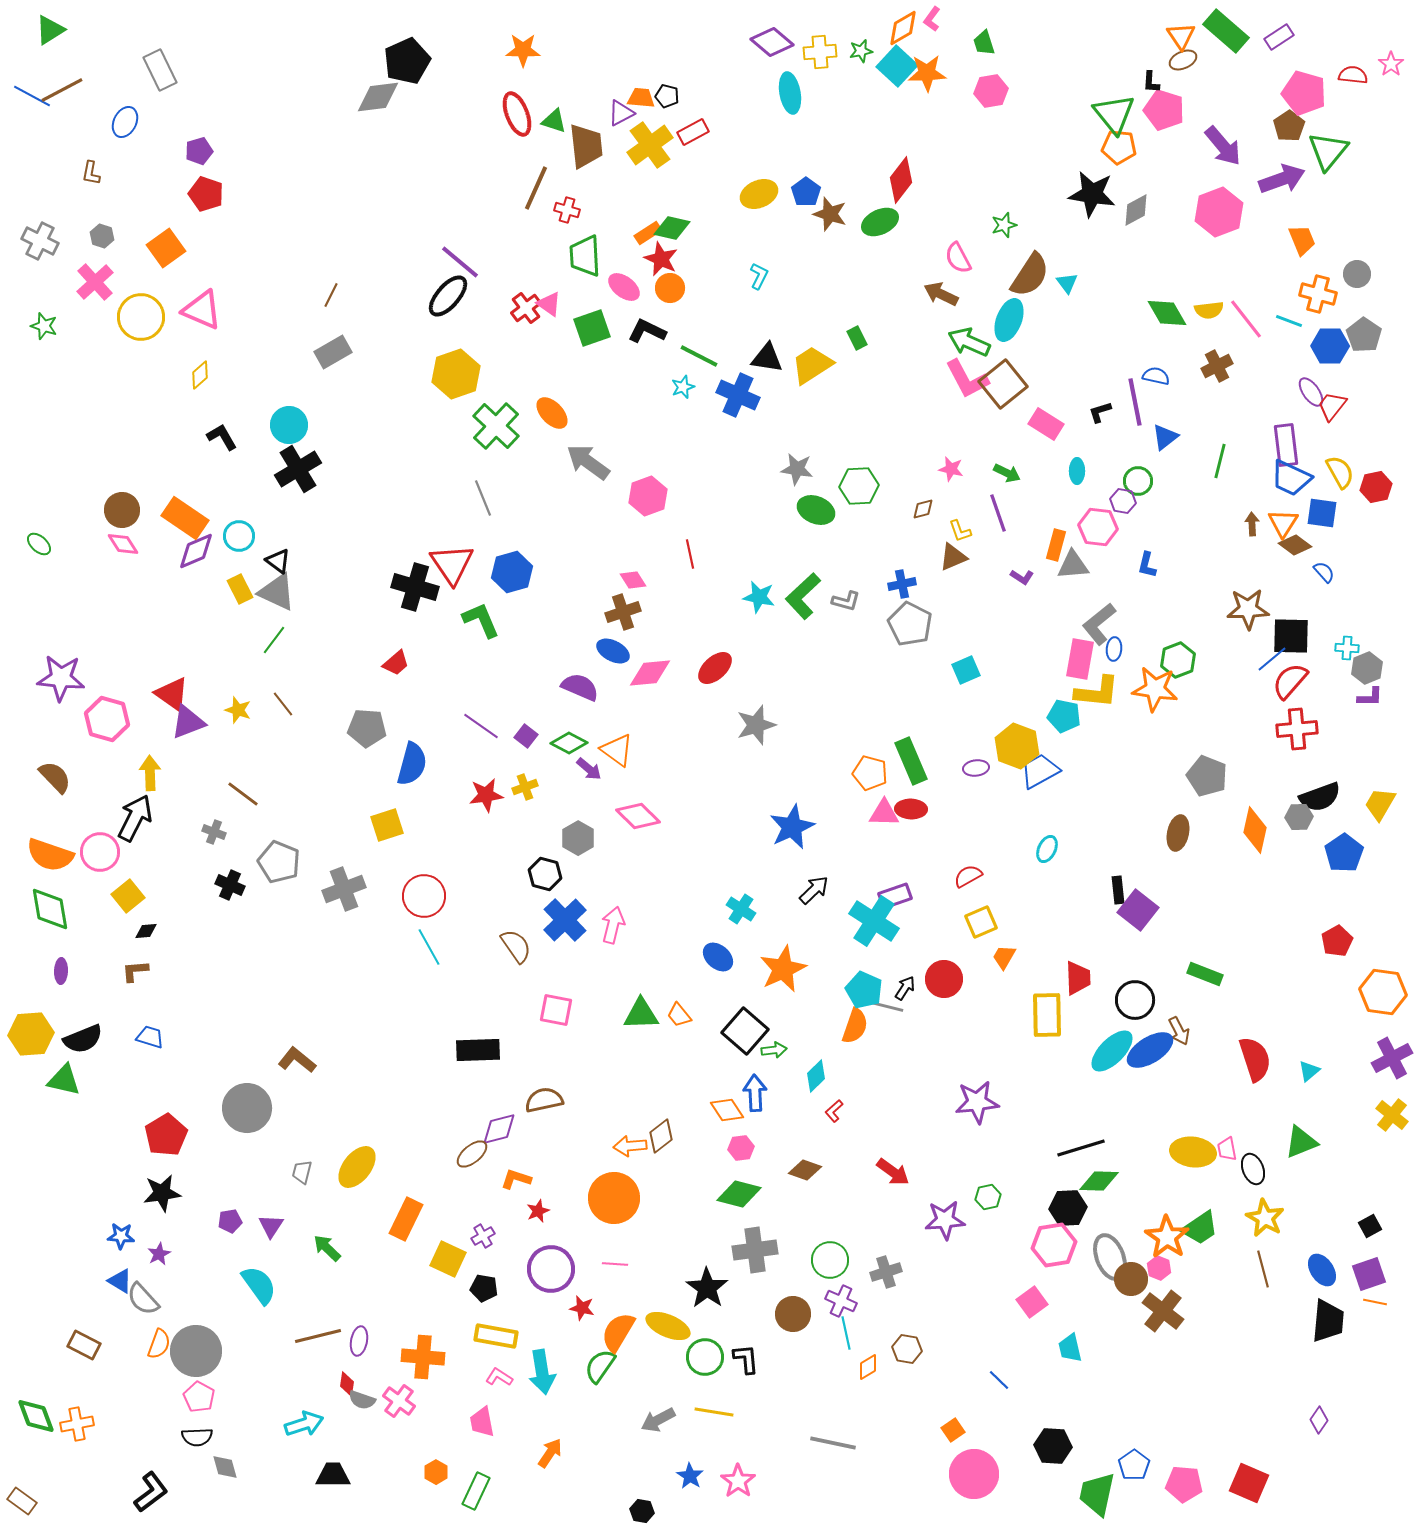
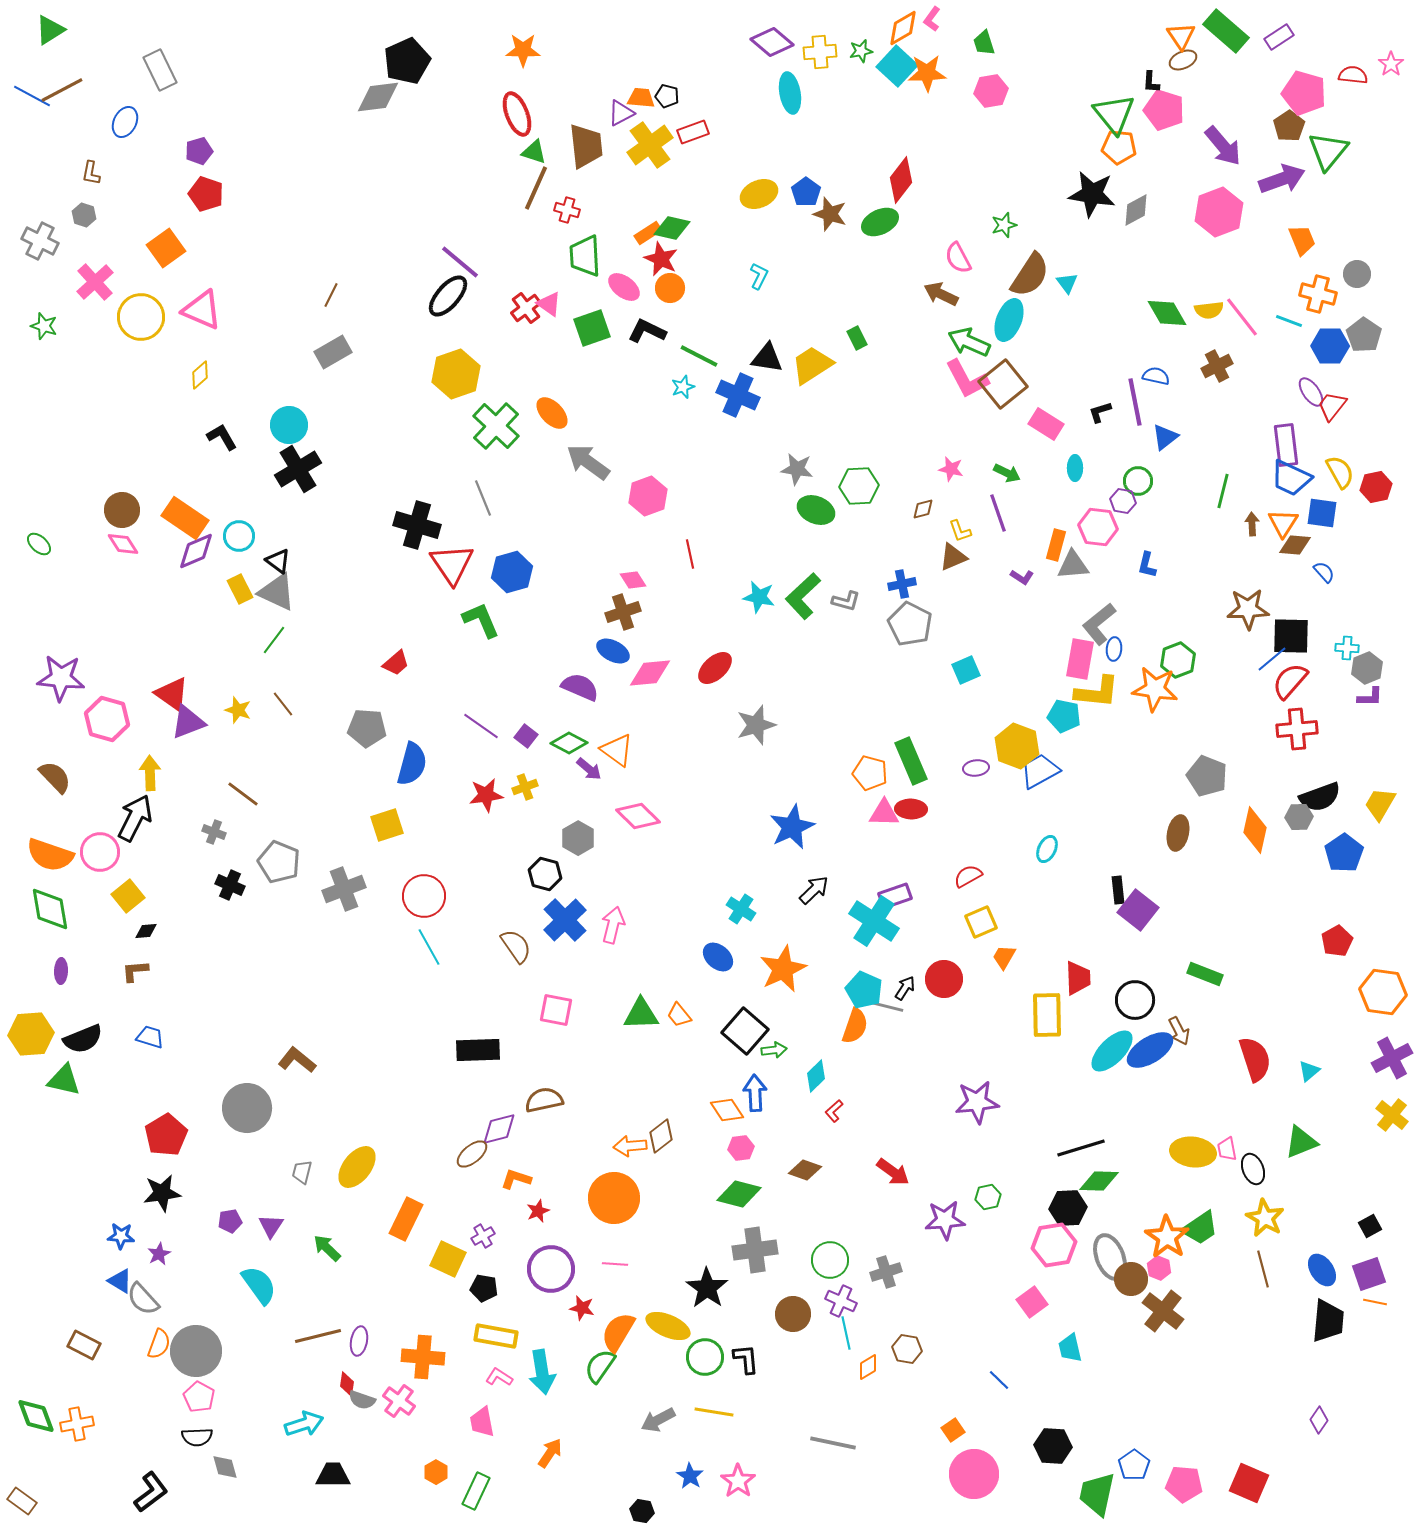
green triangle at (554, 121): moved 20 px left, 31 px down
red rectangle at (693, 132): rotated 8 degrees clockwise
gray hexagon at (102, 236): moved 18 px left, 21 px up
pink line at (1246, 319): moved 4 px left, 2 px up
green line at (1220, 461): moved 3 px right, 30 px down
cyan ellipse at (1077, 471): moved 2 px left, 3 px up
brown diamond at (1295, 545): rotated 32 degrees counterclockwise
black cross at (415, 587): moved 2 px right, 62 px up
